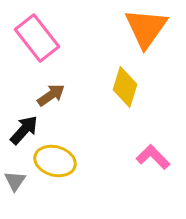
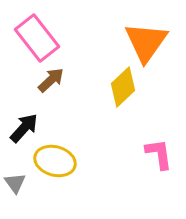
orange triangle: moved 14 px down
yellow diamond: moved 2 px left; rotated 30 degrees clockwise
brown arrow: moved 15 px up; rotated 8 degrees counterclockwise
black arrow: moved 2 px up
pink L-shape: moved 6 px right, 3 px up; rotated 36 degrees clockwise
gray triangle: moved 2 px down; rotated 10 degrees counterclockwise
